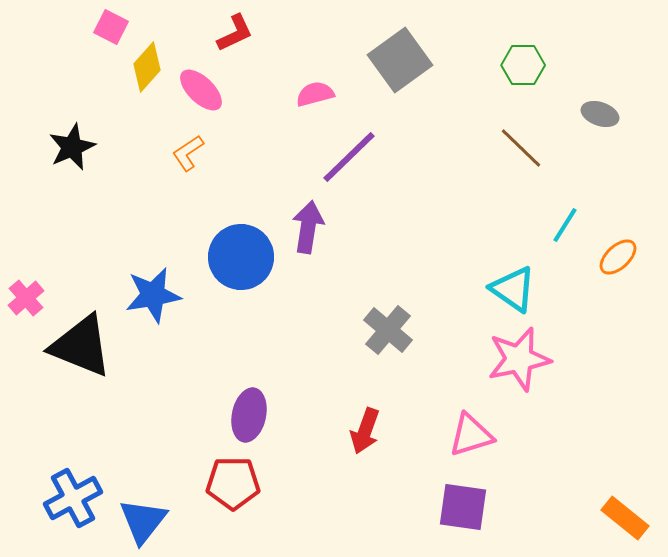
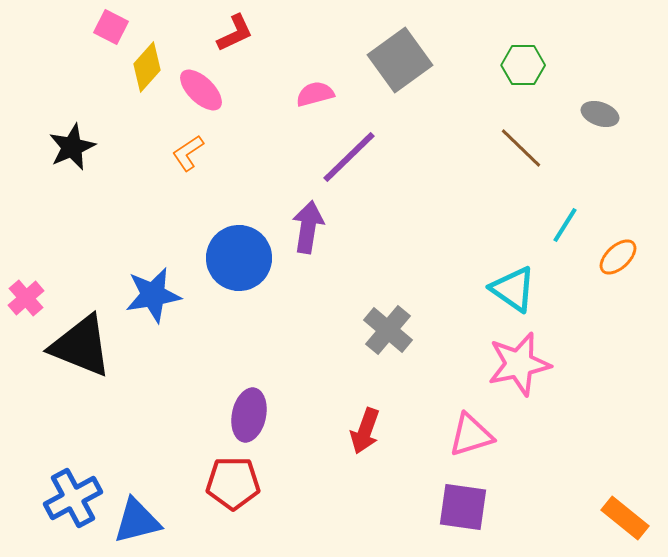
blue circle: moved 2 px left, 1 px down
pink star: moved 5 px down
blue triangle: moved 6 px left; rotated 38 degrees clockwise
